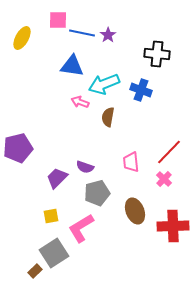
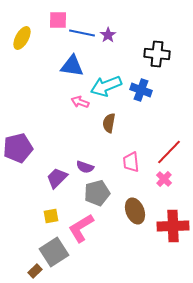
cyan arrow: moved 2 px right, 2 px down
brown semicircle: moved 1 px right, 6 px down
gray square: moved 1 px up
